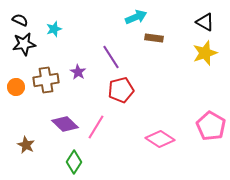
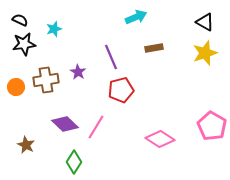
brown rectangle: moved 10 px down; rotated 18 degrees counterclockwise
purple line: rotated 10 degrees clockwise
pink pentagon: moved 1 px right
